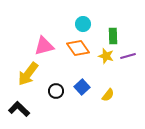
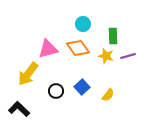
pink triangle: moved 4 px right, 3 px down
